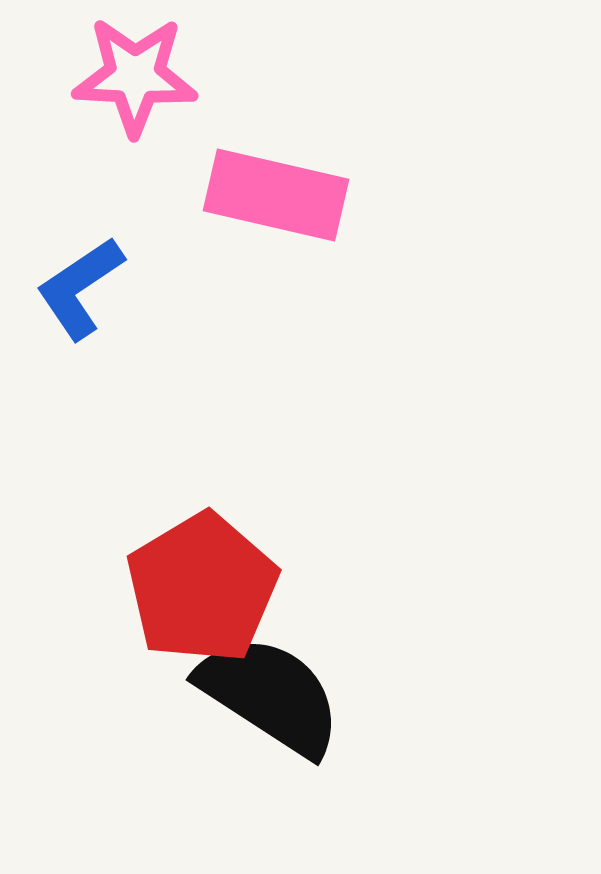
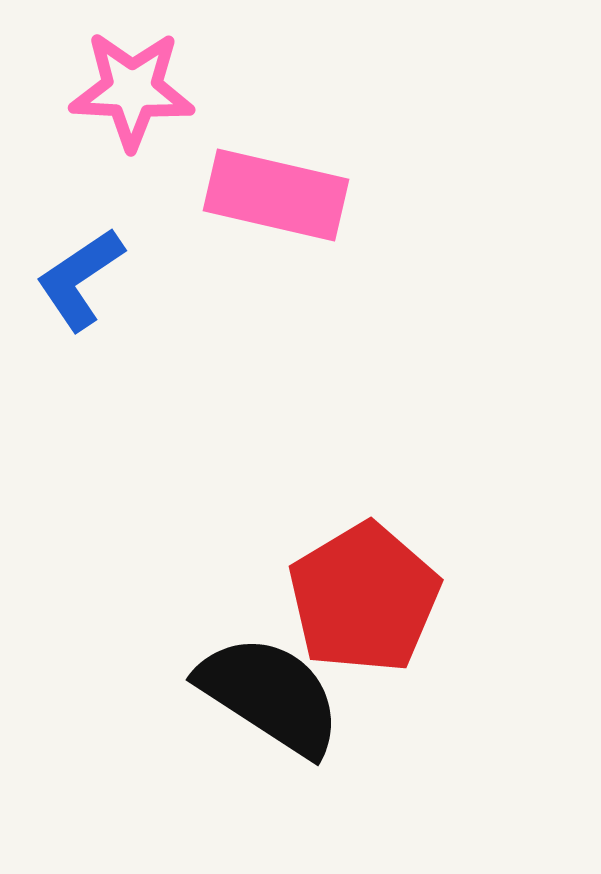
pink star: moved 3 px left, 14 px down
blue L-shape: moved 9 px up
red pentagon: moved 162 px right, 10 px down
